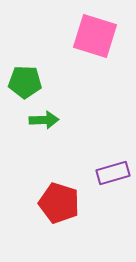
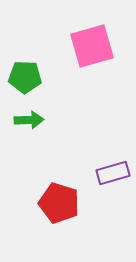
pink square: moved 3 px left, 10 px down; rotated 33 degrees counterclockwise
green pentagon: moved 5 px up
green arrow: moved 15 px left
